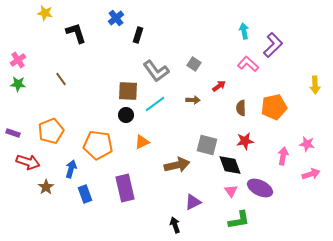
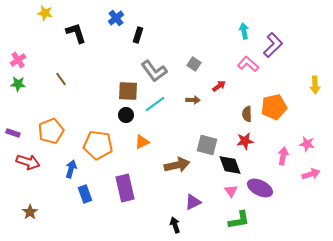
gray L-shape at (156, 71): moved 2 px left
brown semicircle at (241, 108): moved 6 px right, 6 px down
brown star at (46, 187): moved 16 px left, 25 px down
